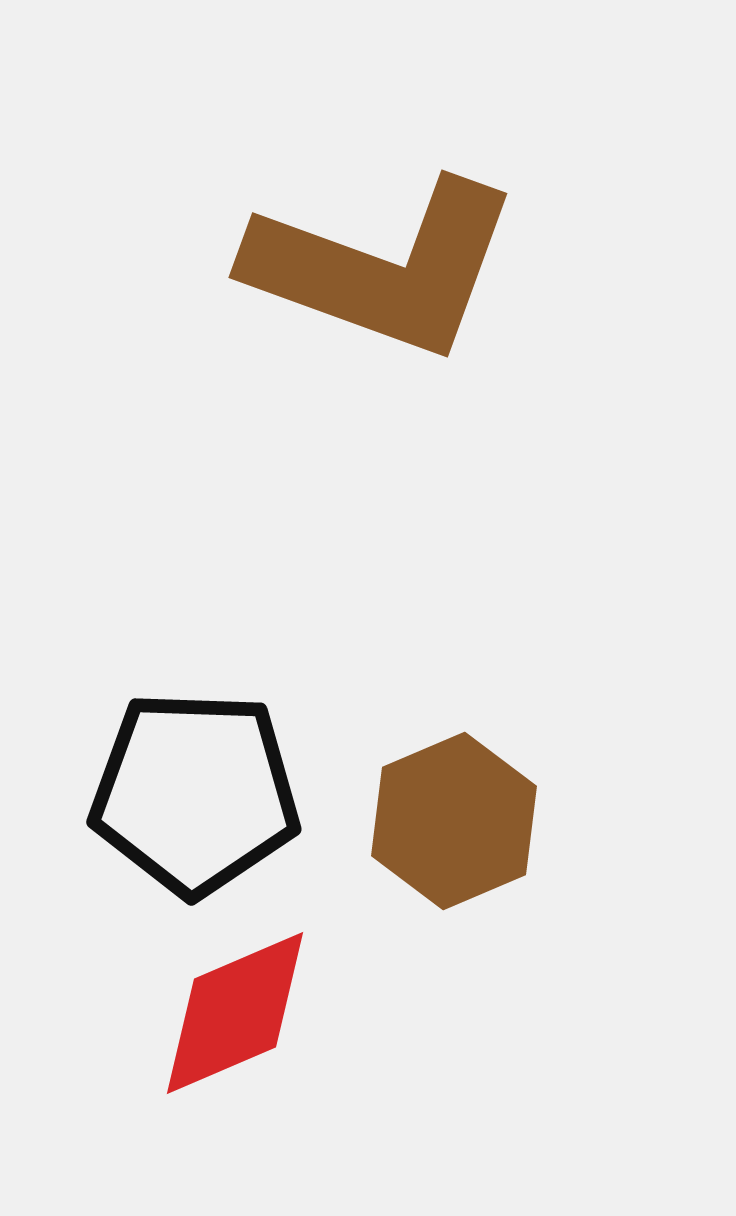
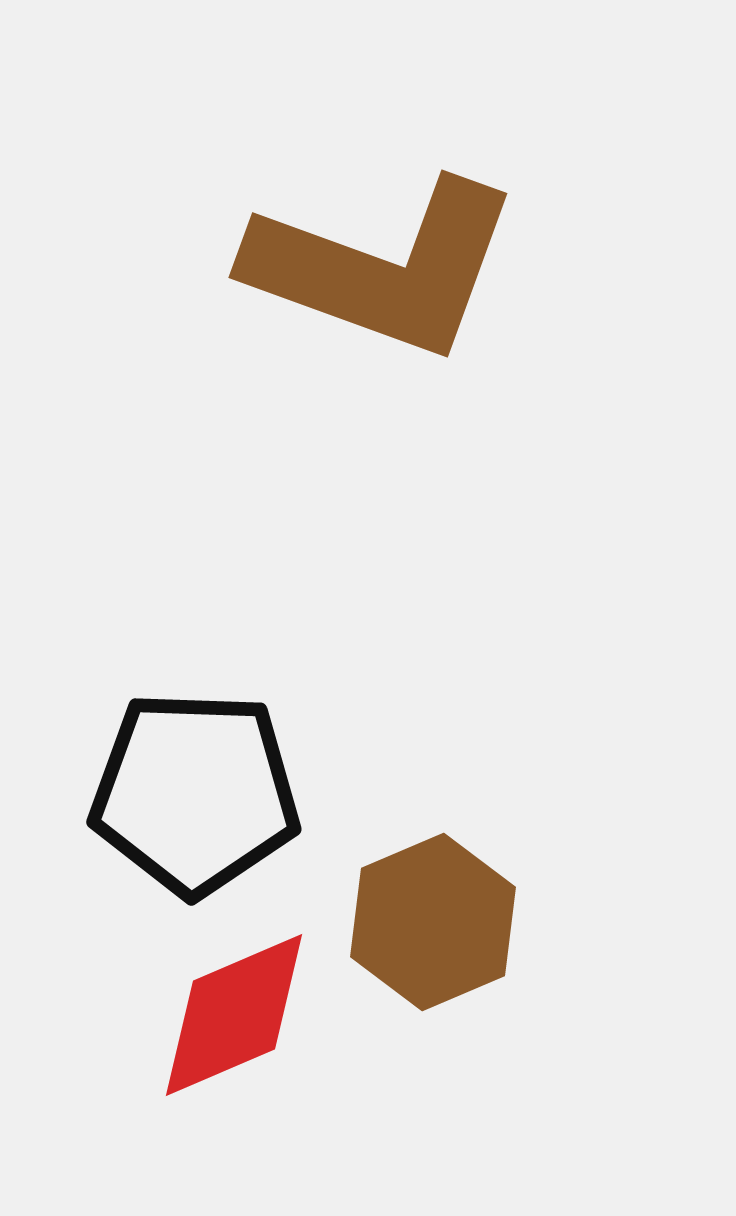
brown hexagon: moved 21 px left, 101 px down
red diamond: moved 1 px left, 2 px down
